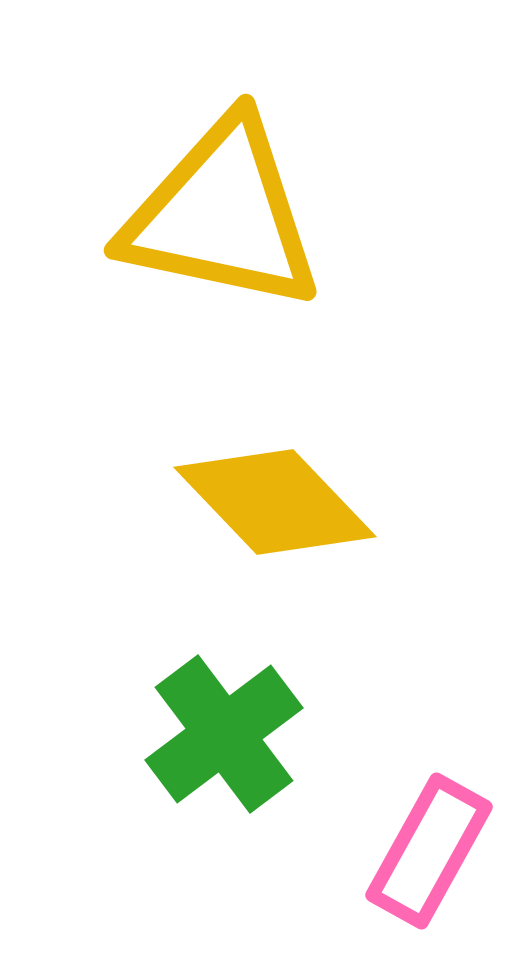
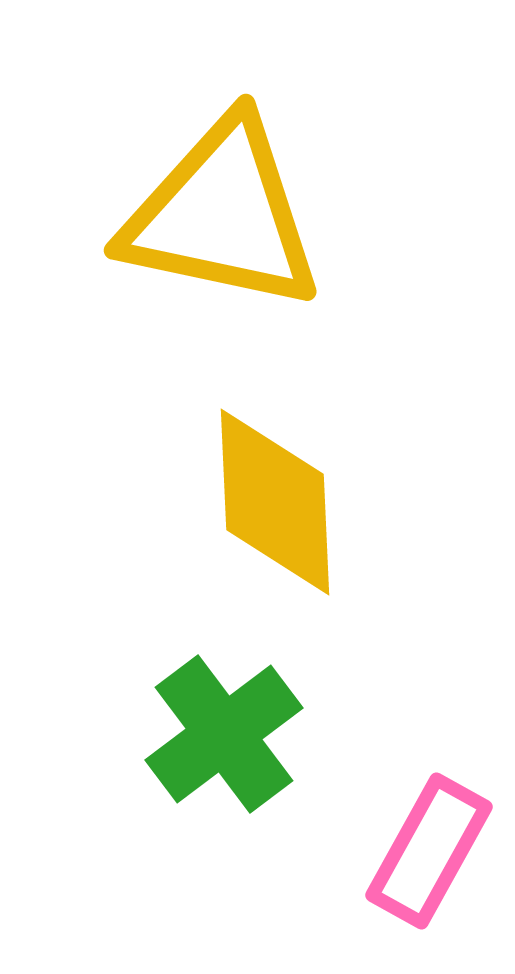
yellow diamond: rotated 41 degrees clockwise
